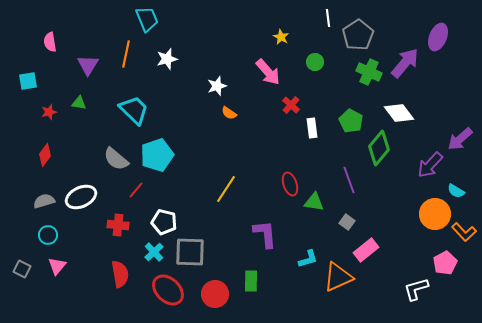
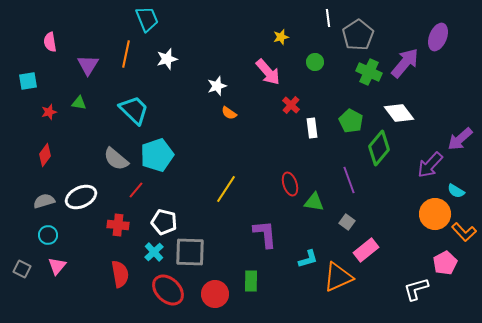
yellow star at (281, 37): rotated 28 degrees clockwise
